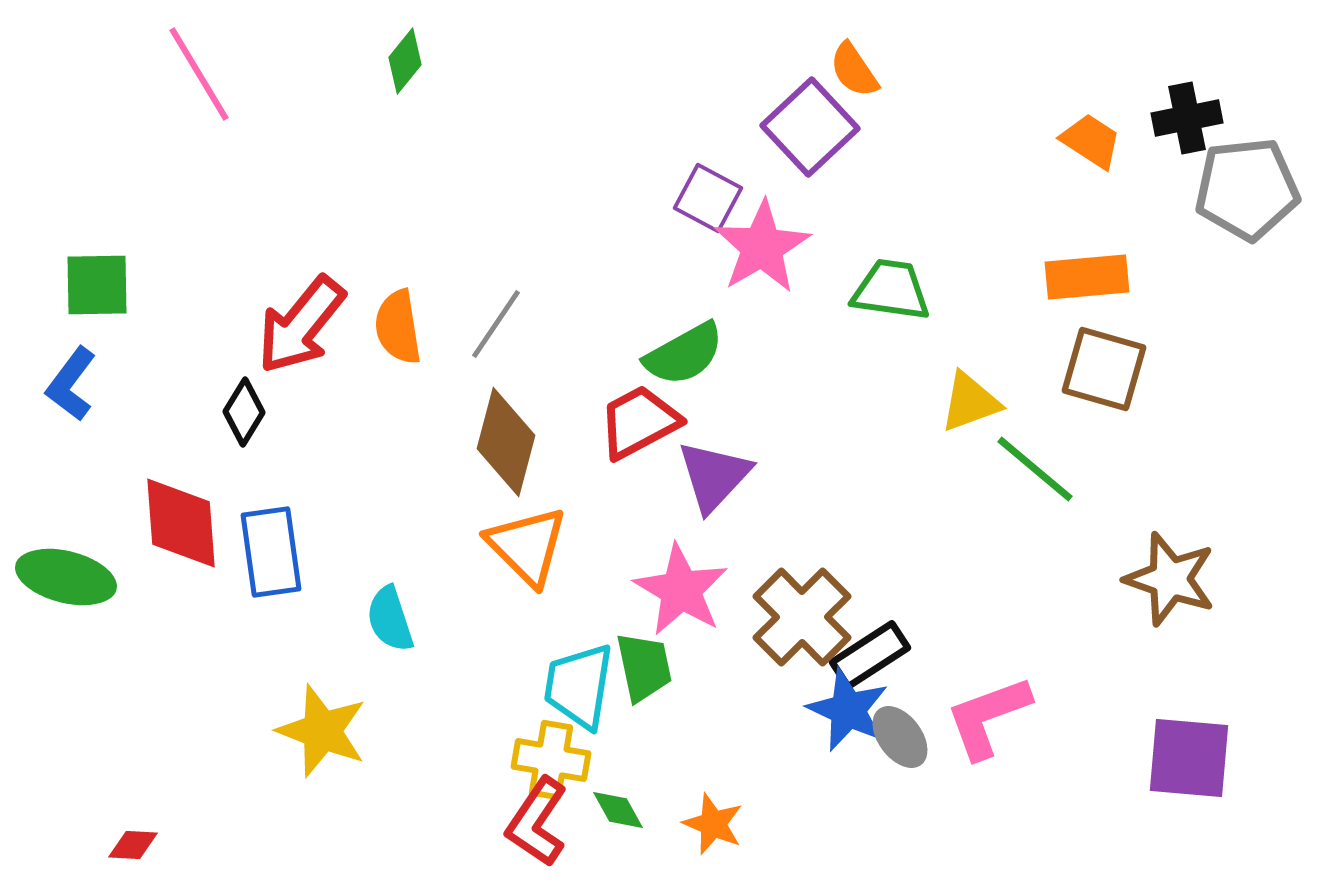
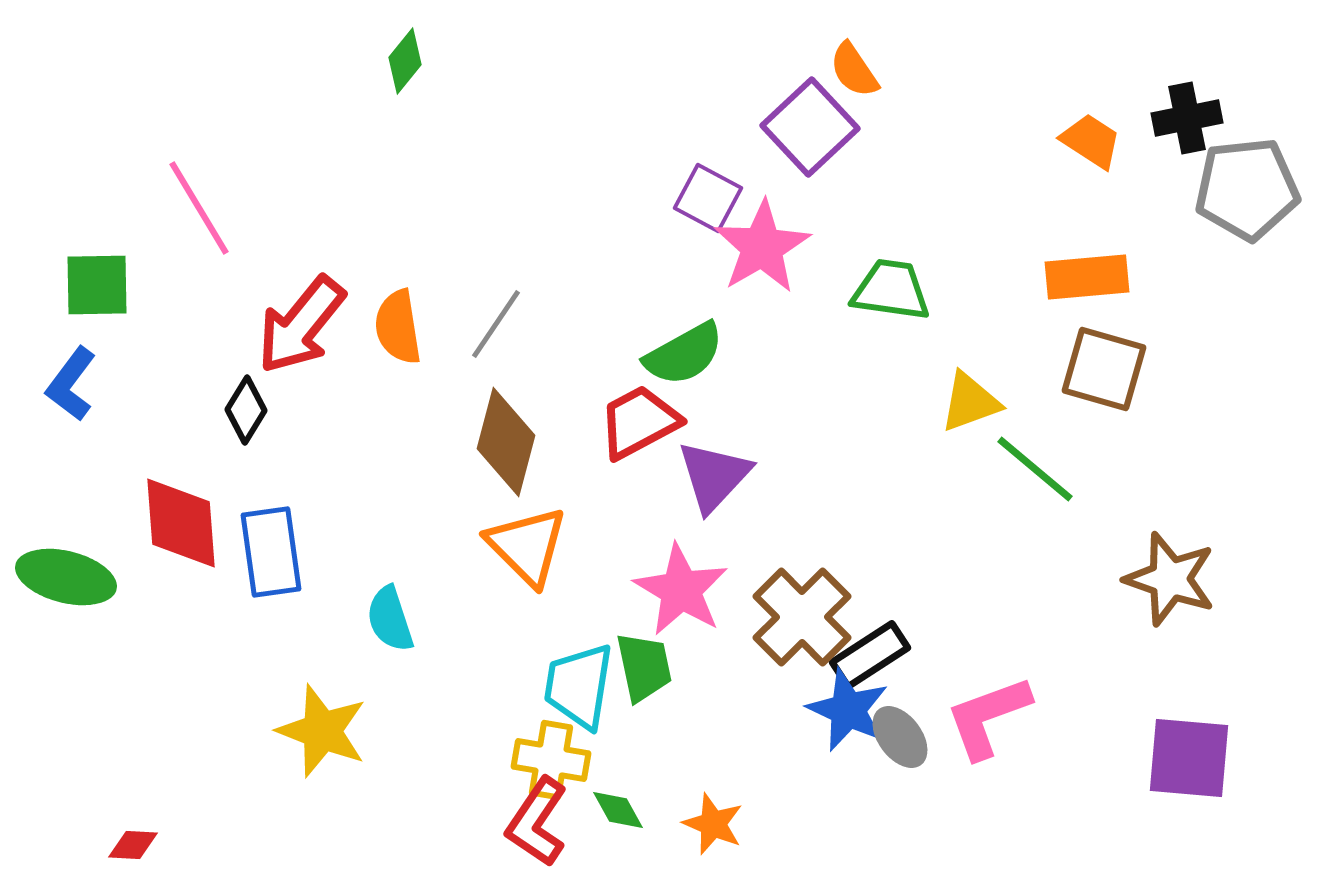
pink line at (199, 74): moved 134 px down
black diamond at (244, 412): moved 2 px right, 2 px up
